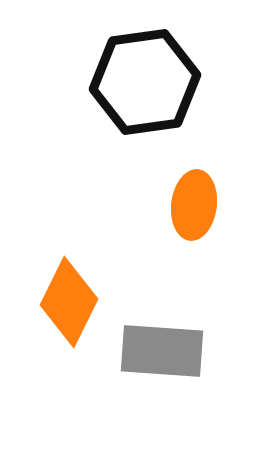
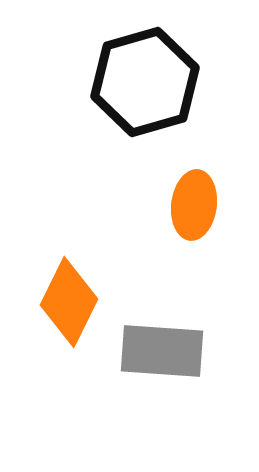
black hexagon: rotated 8 degrees counterclockwise
